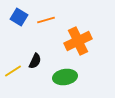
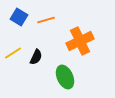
orange cross: moved 2 px right
black semicircle: moved 1 px right, 4 px up
yellow line: moved 18 px up
green ellipse: rotated 75 degrees clockwise
